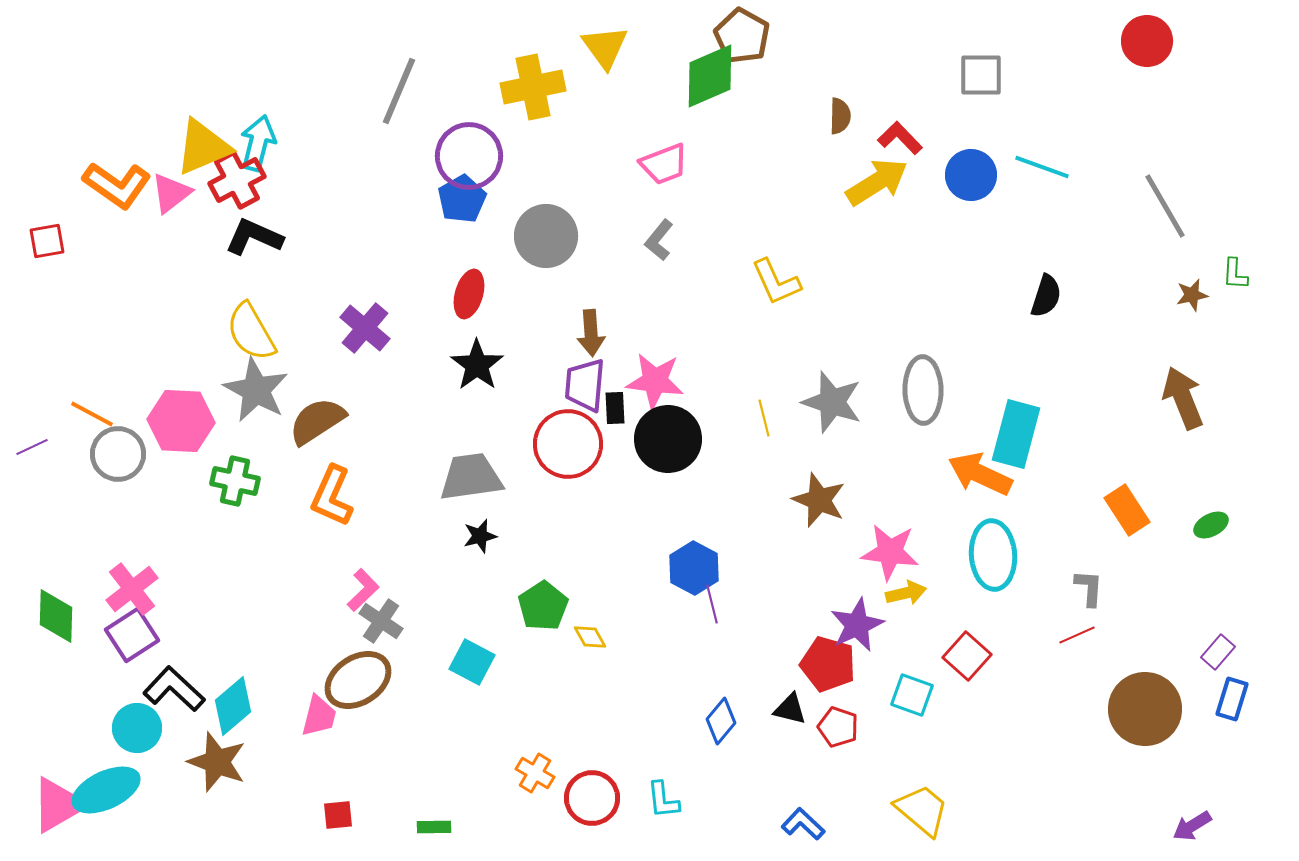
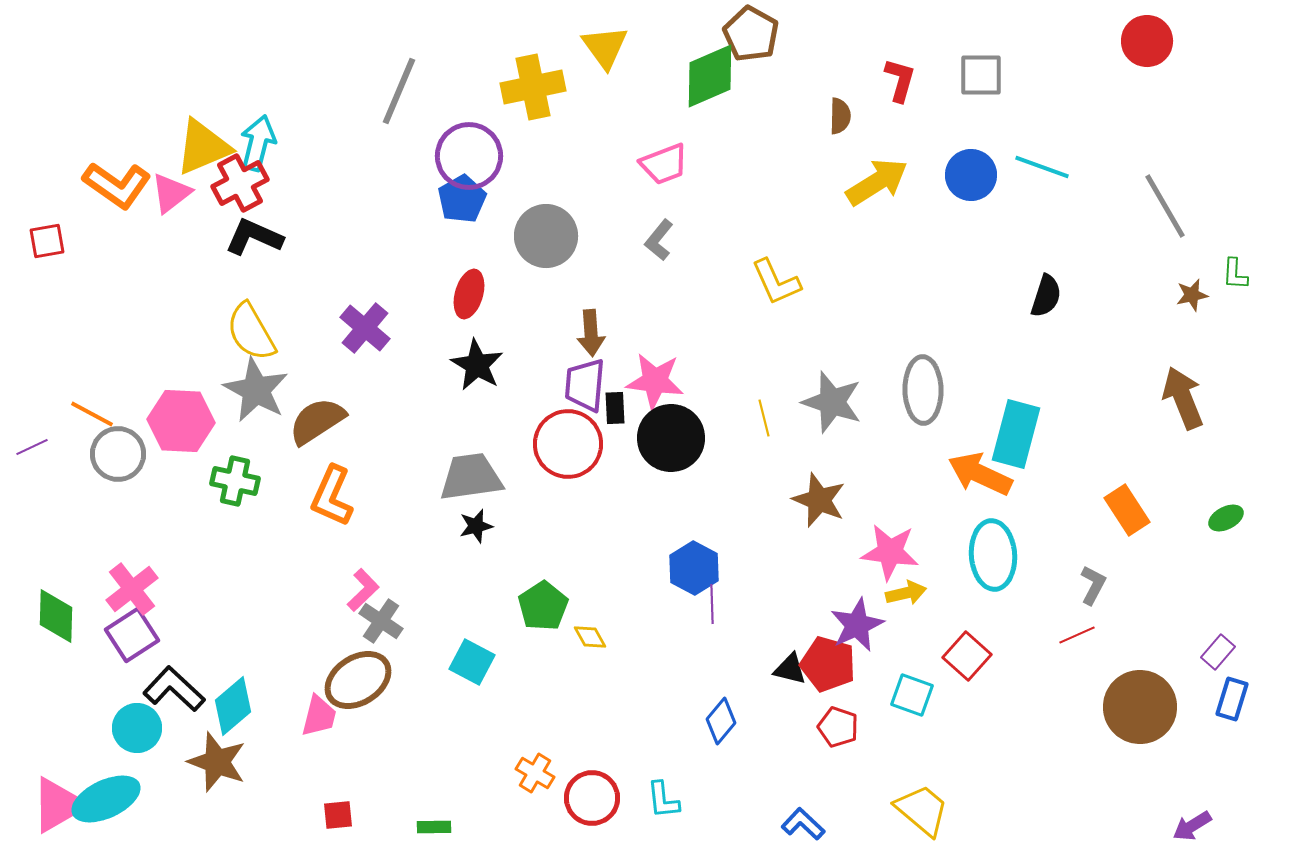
brown pentagon at (742, 36): moved 9 px right, 2 px up
red L-shape at (900, 138): moved 58 px up; rotated 60 degrees clockwise
red cross at (237, 180): moved 3 px right, 3 px down
black star at (477, 365): rotated 6 degrees counterclockwise
black circle at (668, 439): moved 3 px right, 1 px up
green ellipse at (1211, 525): moved 15 px right, 7 px up
black star at (480, 536): moved 4 px left, 10 px up
gray L-shape at (1089, 588): moved 4 px right, 3 px up; rotated 24 degrees clockwise
purple line at (712, 604): rotated 12 degrees clockwise
black triangle at (790, 709): moved 40 px up
brown circle at (1145, 709): moved 5 px left, 2 px up
cyan ellipse at (106, 790): moved 9 px down
